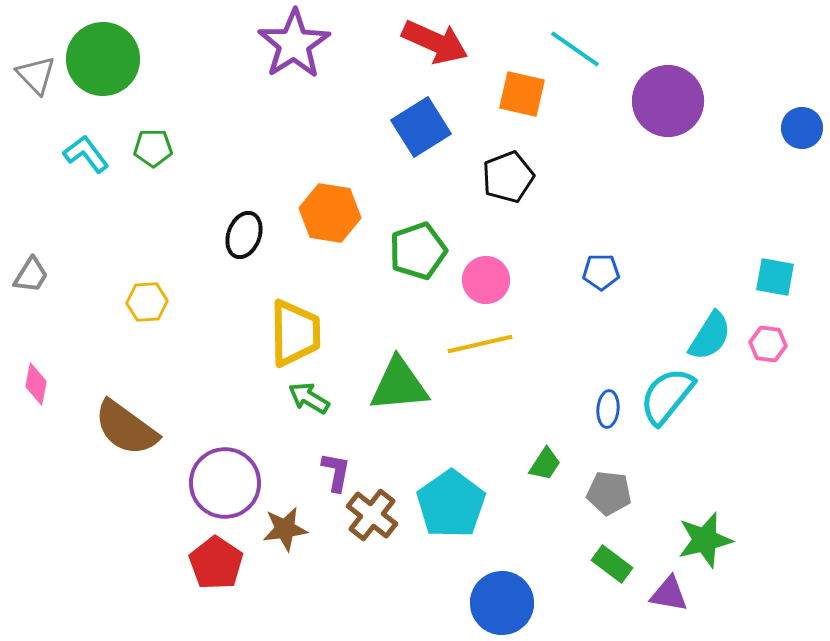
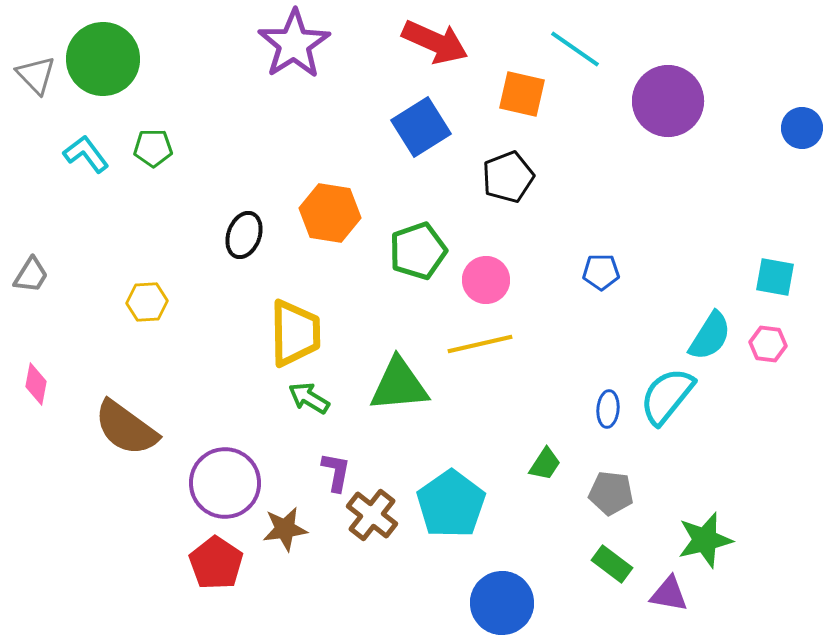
gray pentagon at (609, 493): moved 2 px right
